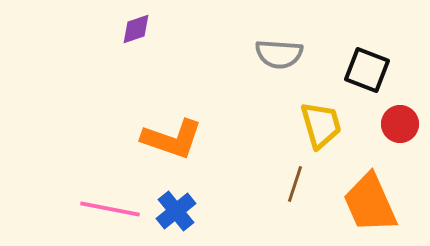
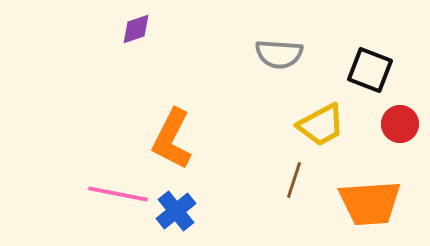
black square: moved 3 px right
yellow trapezoid: rotated 78 degrees clockwise
orange L-shape: rotated 98 degrees clockwise
brown line: moved 1 px left, 4 px up
orange trapezoid: rotated 70 degrees counterclockwise
pink line: moved 8 px right, 15 px up
